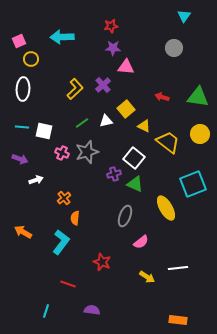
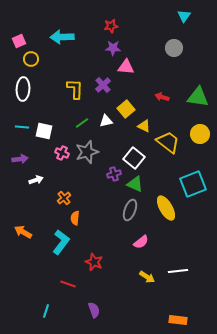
yellow L-shape at (75, 89): rotated 45 degrees counterclockwise
purple arrow at (20, 159): rotated 28 degrees counterclockwise
gray ellipse at (125, 216): moved 5 px right, 6 px up
red star at (102, 262): moved 8 px left
white line at (178, 268): moved 3 px down
purple semicircle at (92, 310): moved 2 px right; rotated 63 degrees clockwise
